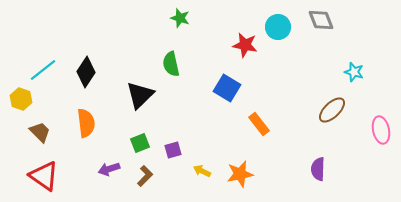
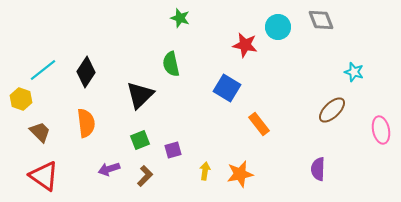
green square: moved 3 px up
yellow arrow: moved 3 px right; rotated 72 degrees clockwise
